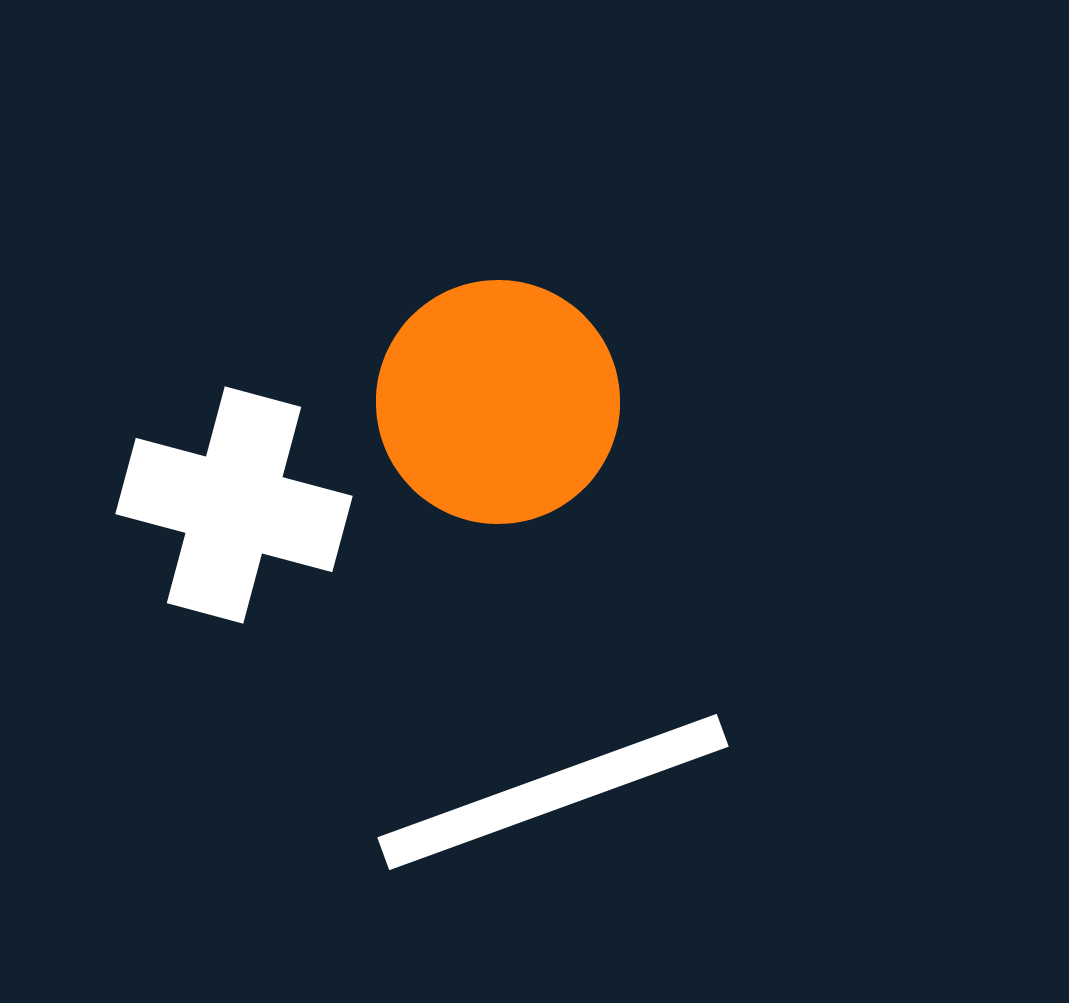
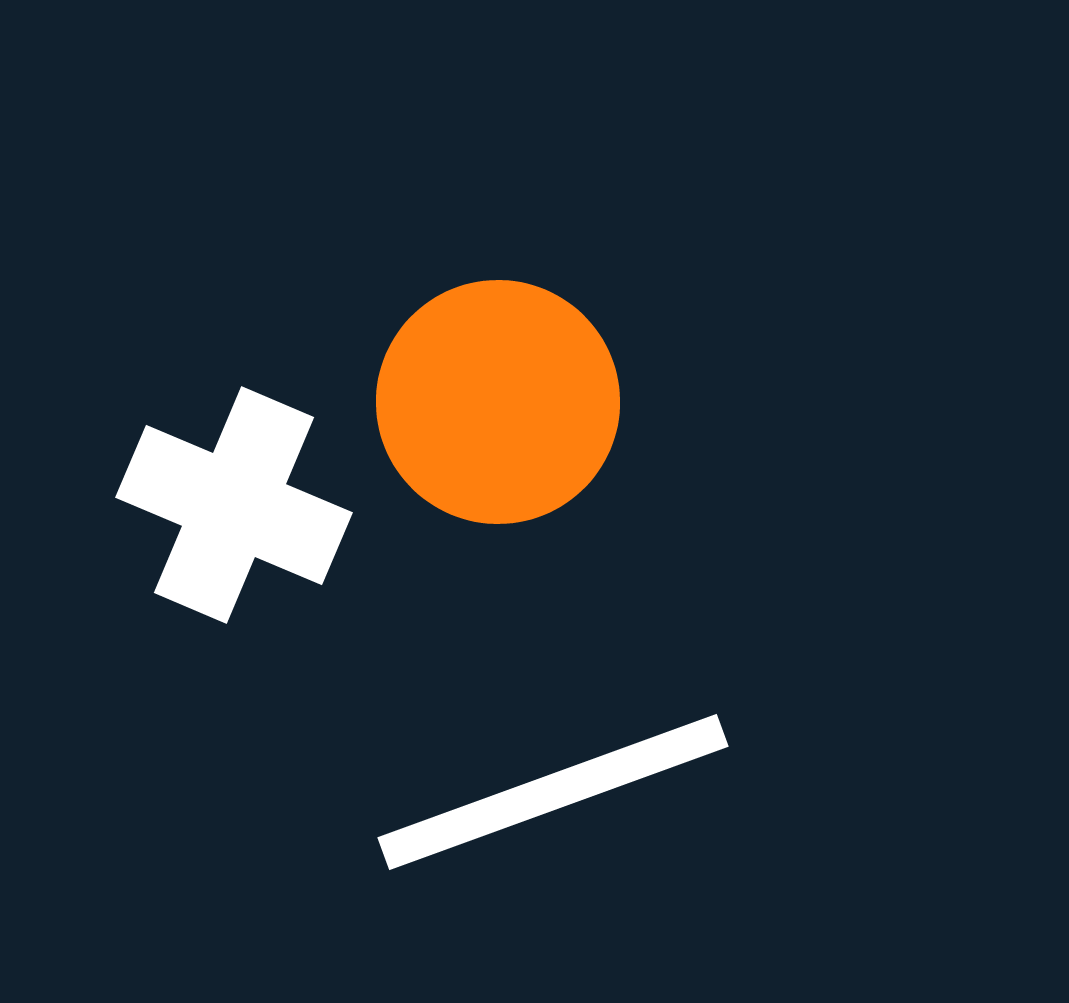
white cross: rotated 8 degrees clockwise
